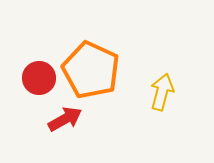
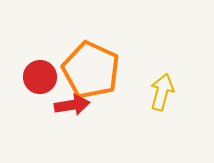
red circle: moved 1 px right, 1 px up
red arrow: moved 7 px right, 14 px up; rotated 20 degrees clockwise
